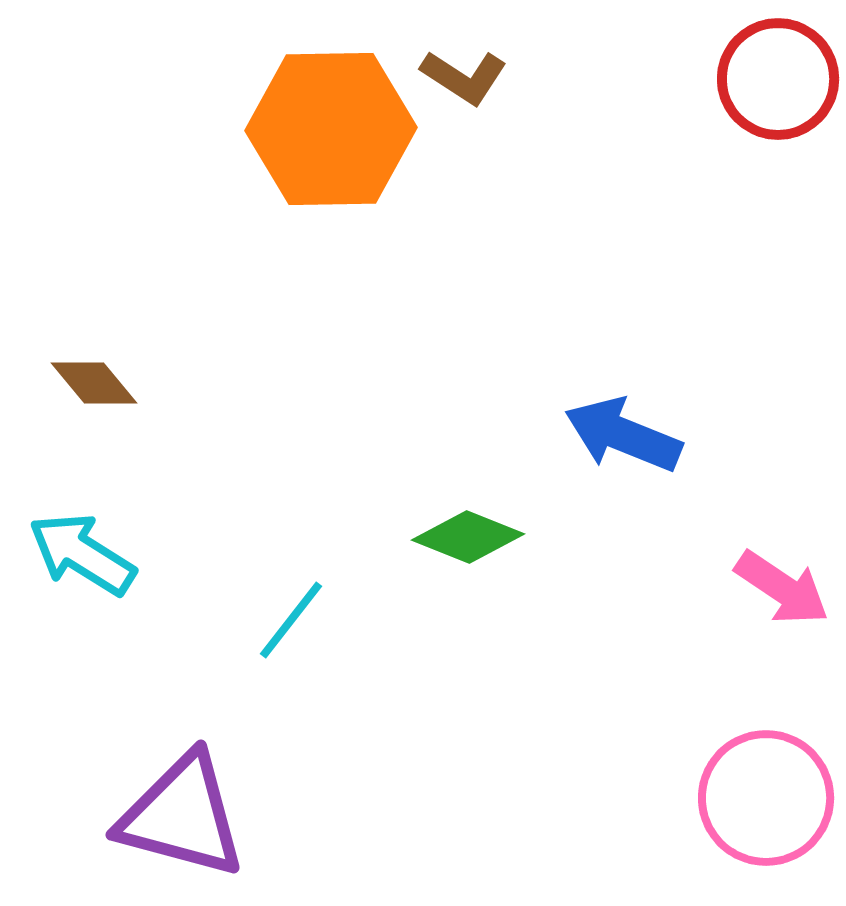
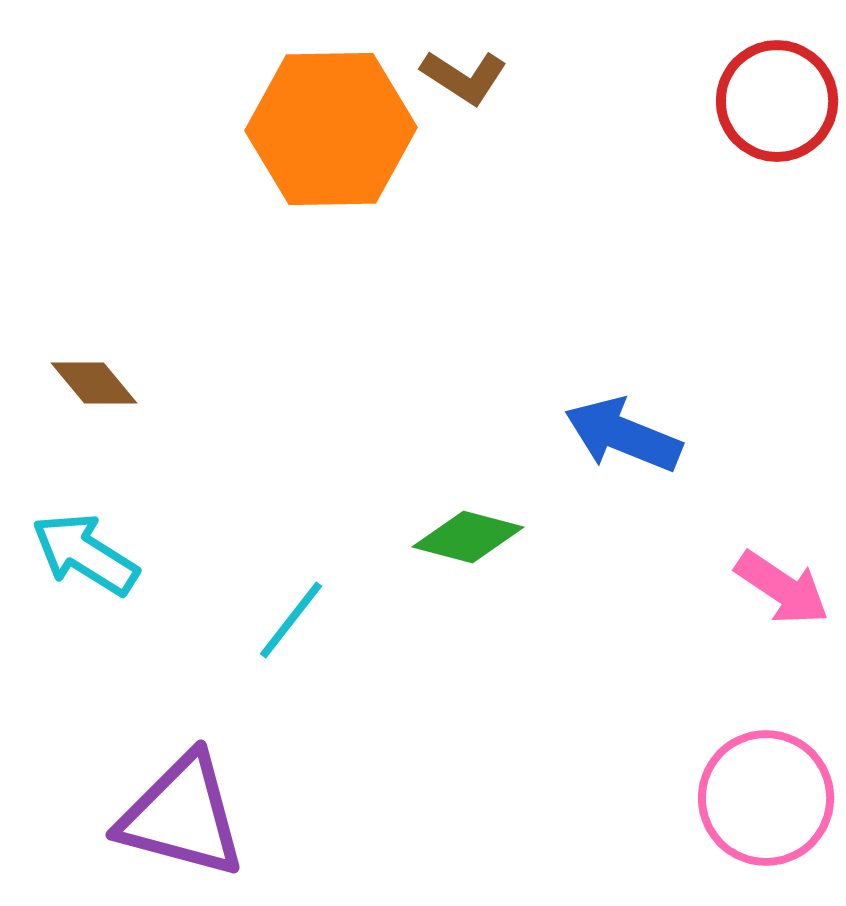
red circle: moved 1 px left, 22 px down
green diamond: rotated 7 degrees counterclockwise
cyan arrow: moved 3 px right
